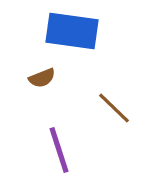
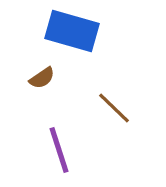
blue rectangle: rotated 8 degrees clockwise
brown semicircle: rotated 12 degrees counterclockwise
